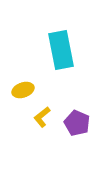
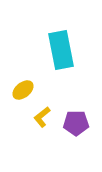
yellow ellipse: rotated 20 degrees counterclockwise
purple pentagon: moved 1 px left; rotated 25 degrees counterclockwise
